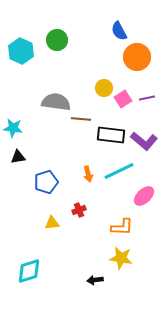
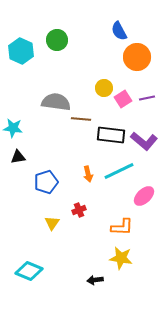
yellow triangle: rotated 49 degrees counterclockwise
cyan diamond: rotated 40 degrees clockwise
